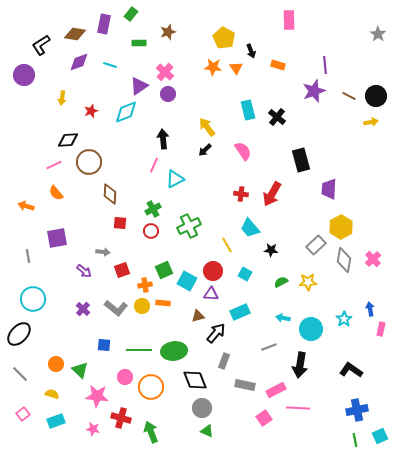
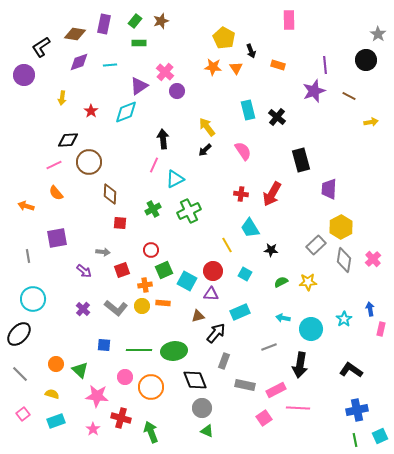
green rectangle at (131, 14): moved 4 px right, 7 px down
brown star at (168, 32): moved 7 px left, 11 px up
black L-shape at (41, 45): moved 2 px down
cyan line at (110, 65): rotated 24 degrees counterclockwise
purple circle at (168, 94): moved 9 px right, 3 px up
black circle at (376, 96): moved 10 px left, 36 px up
red star at (91, 111): rotated 16 degrees counterclockwise
green cross at (189, 226): moved 15 px up
cyan trapezoid at (250, 228): rotated 10 degrees clockwise
red circle at (151, 231): moved 19 px down
pink star at (93, 429): rotated 24 degrees clockwise
